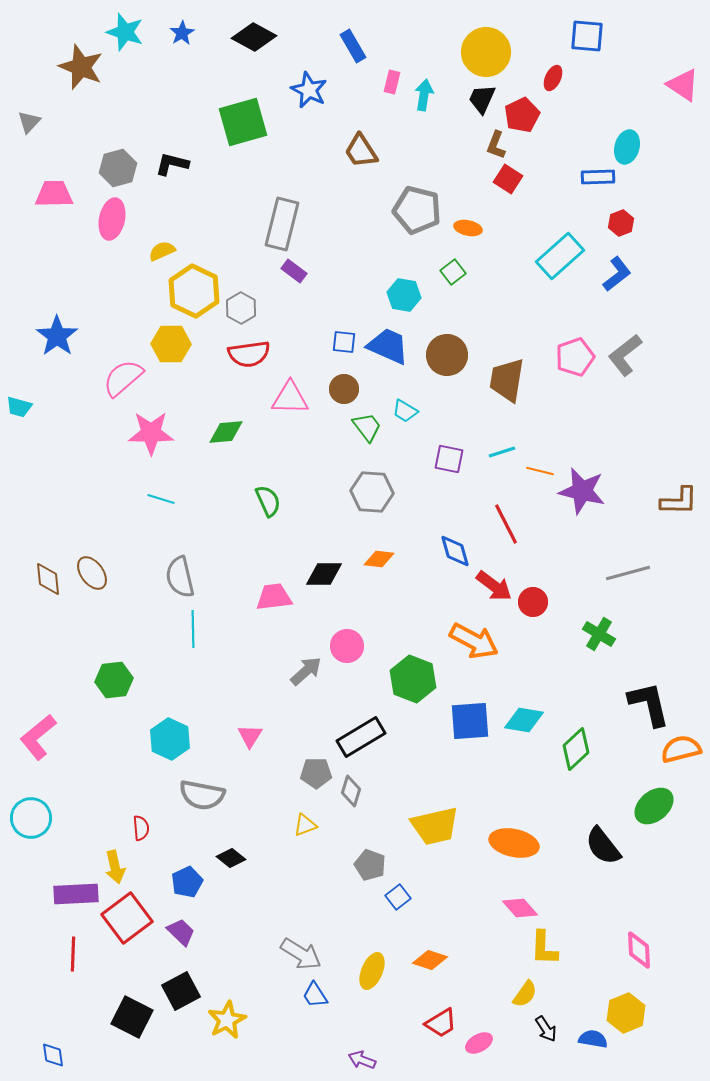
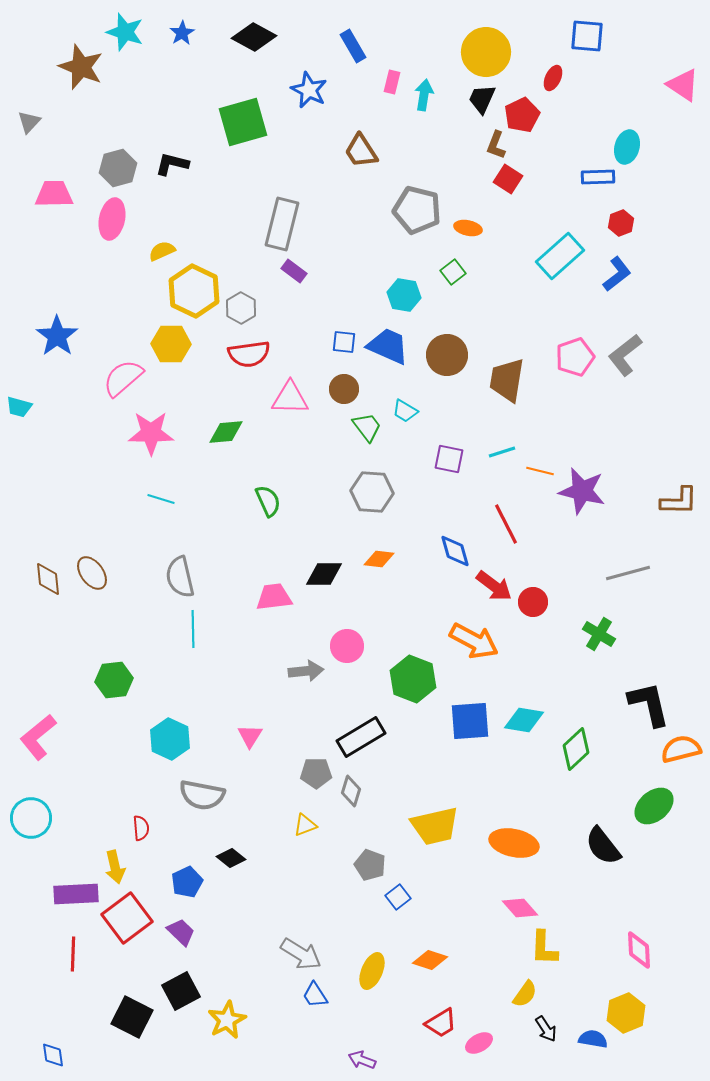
gray arrow at (306, 671): rotated 36 degrees clockwise
